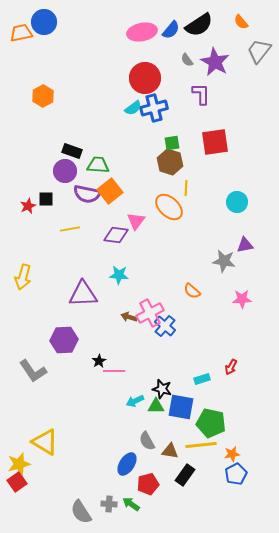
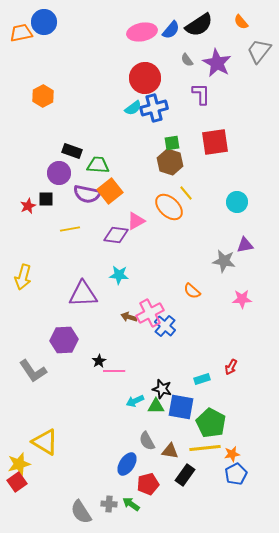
purple star at (215, 62): moved 2 px right, 1 px down
purple circle at (65, 171): moved 6 px left, 2 px down
yellow line at (186, 188): moved 5 px down; rotated 42 degrees counterclockwise
pink triangle at (136, 221): rotated 24 degrees clockwise
green pentagon at (211, 423): rotated 16 degrees clockwise
yellow line at (201, 445): moved 4 px right, 3 px down
